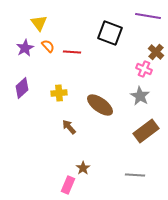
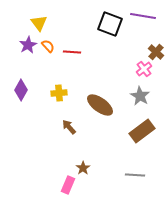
purple line: moved 5 px left
black square: moved 9 px up
purple star: moved 3 px right, 3 px up
pink cross: rotated 28 degrees clockwise
purple diamond: moved 1 px left, 2 px down; rotated 20 degrees counterclockwise
brown rectangle: moved 4 px left
